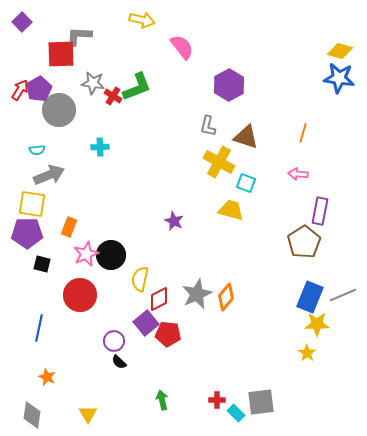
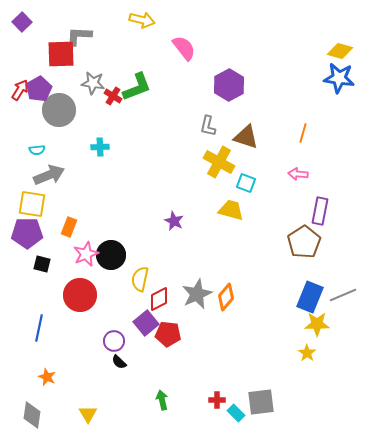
pink semicircle at (182, 47): moved 2 px right, 1 px down
